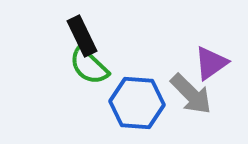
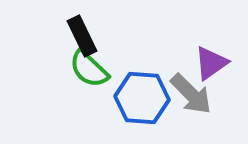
green semicircle: moved 3 px down
blue hexagon: moved 5 px right, 5 px up
